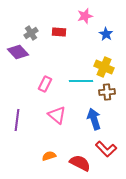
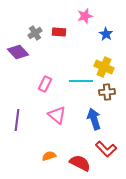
gray cross: moved 4 px right
